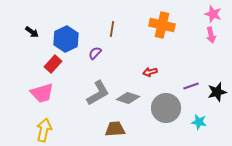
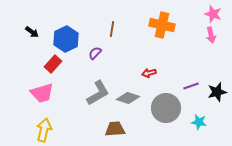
red arrow: moved 1 px left, 1 px down
